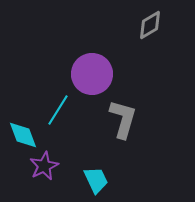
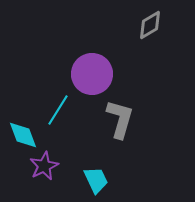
gray L-shape: moved 3 px left
